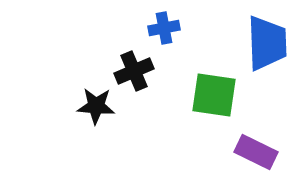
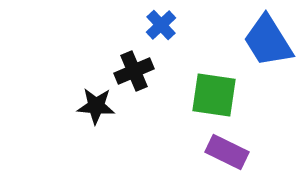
blue cross: moved 3 px left, 3 px up; rotated 32 degrees counterclockwise
blue trapezoid: moved 1 px right, 2 px up; rotated 150 degrees clockwise
purple rectangle: moved 29 px left
